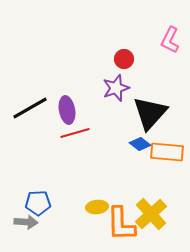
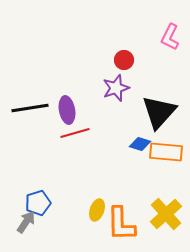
pink L-shape: moved 3 px up
red circle: moved 1 px down
black line: rotated 21 degrees clockwise
black triangle: moved 9 px right, 1 px up
blue diamond: rotated 20 degrees counterclockwise
orange rectangle: moved 1 px left
blue pentagon: rotated 15 degrees counterclockwise
yellow ellipse: moved 3 px down; rotated 65 degrees counterclockwise
yellow cross: moved 15 px right
gray arrow: rotated 60 degrees counterclockwise
